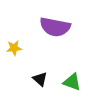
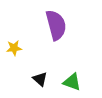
purple semicircle: moved 1 px right, 2 px up; rotated 116 degrees counterclockwise
